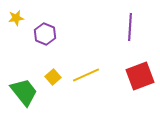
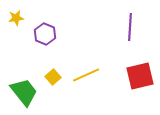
red square: rotated 8 degrees clockwise
